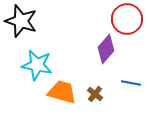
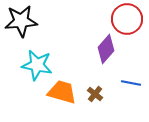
black star: rotated 24 degrees counterclockwise
